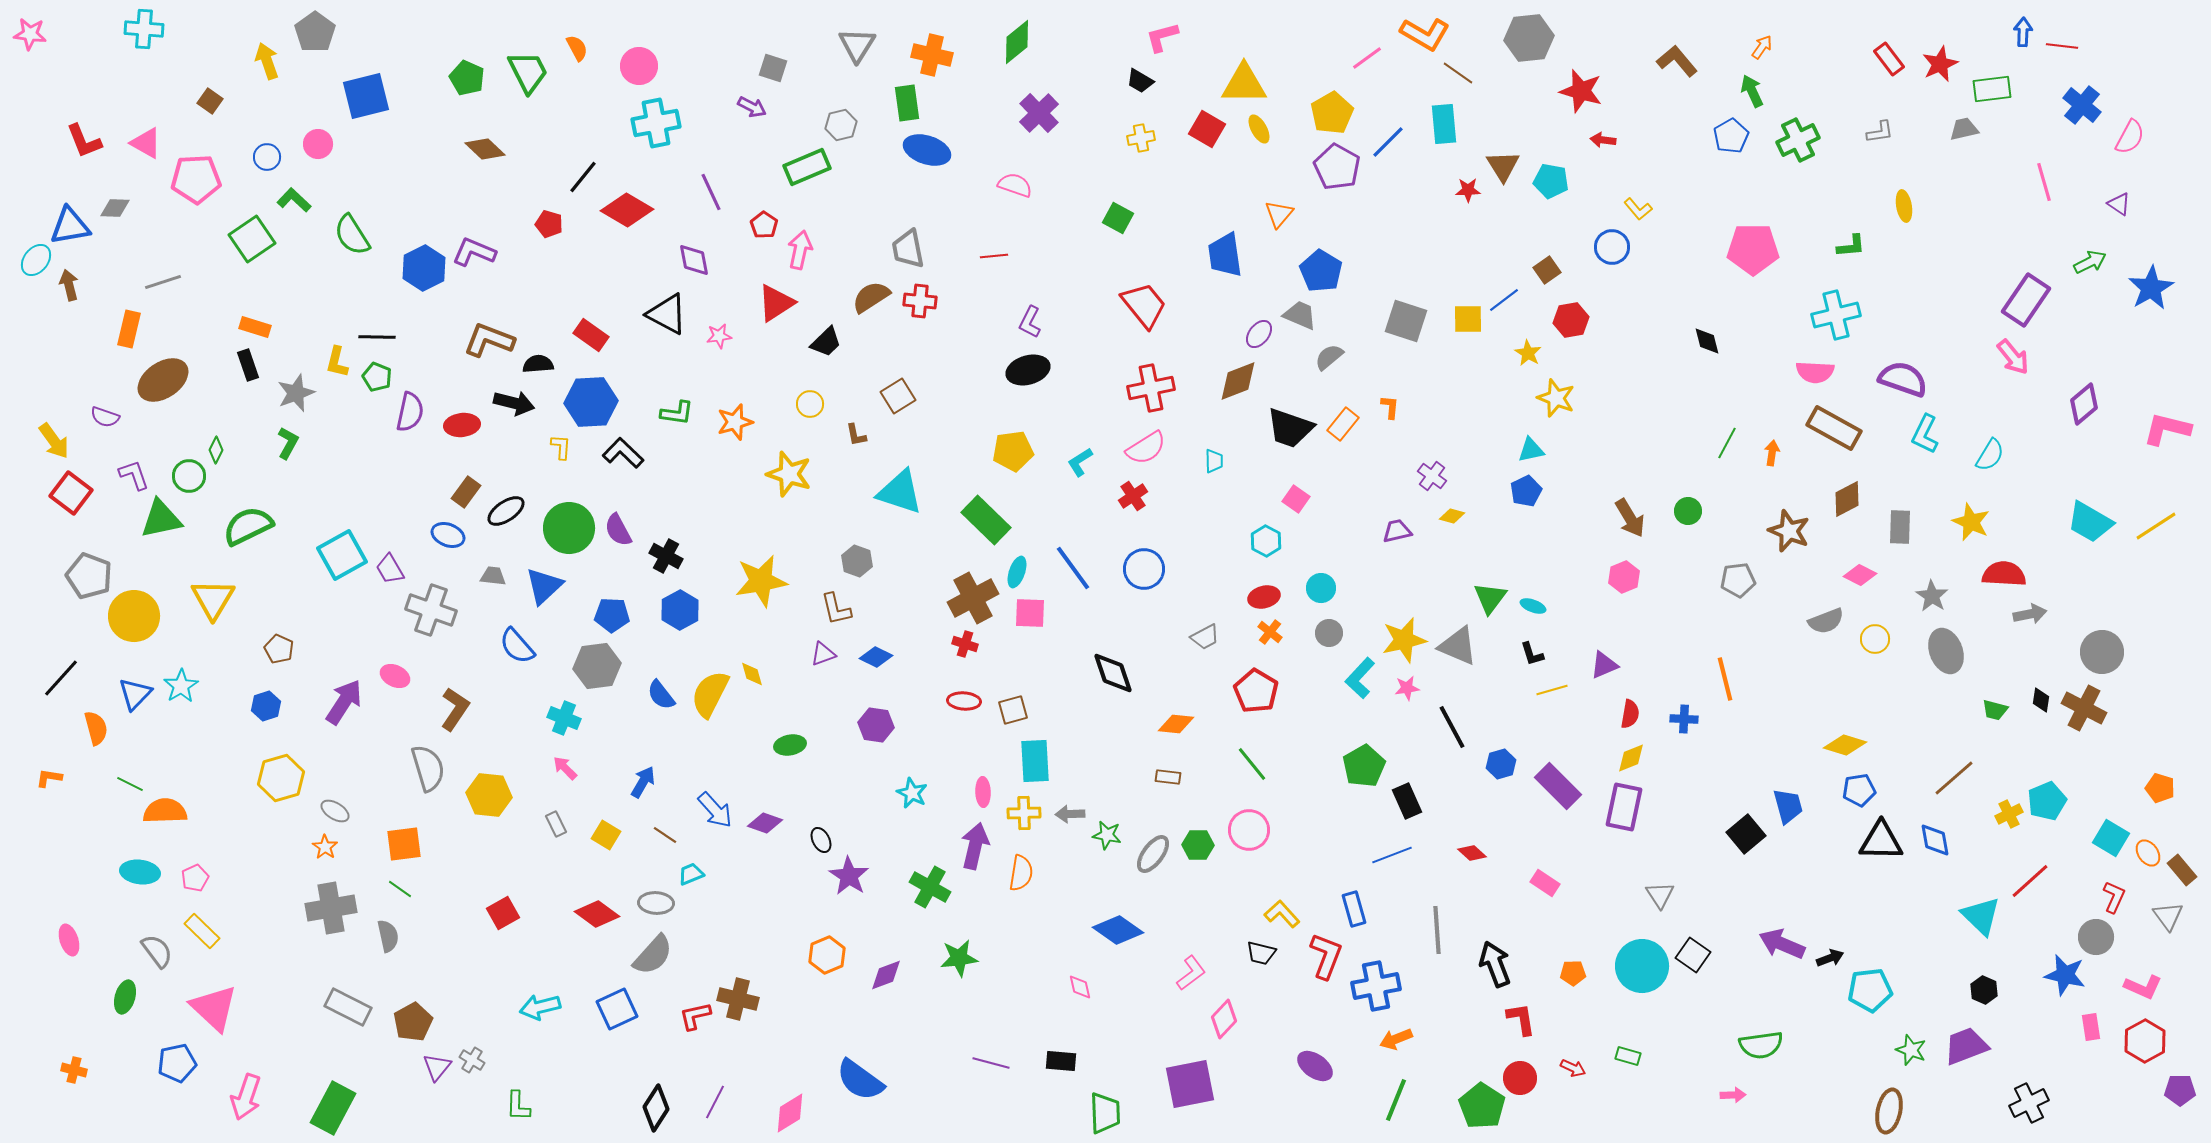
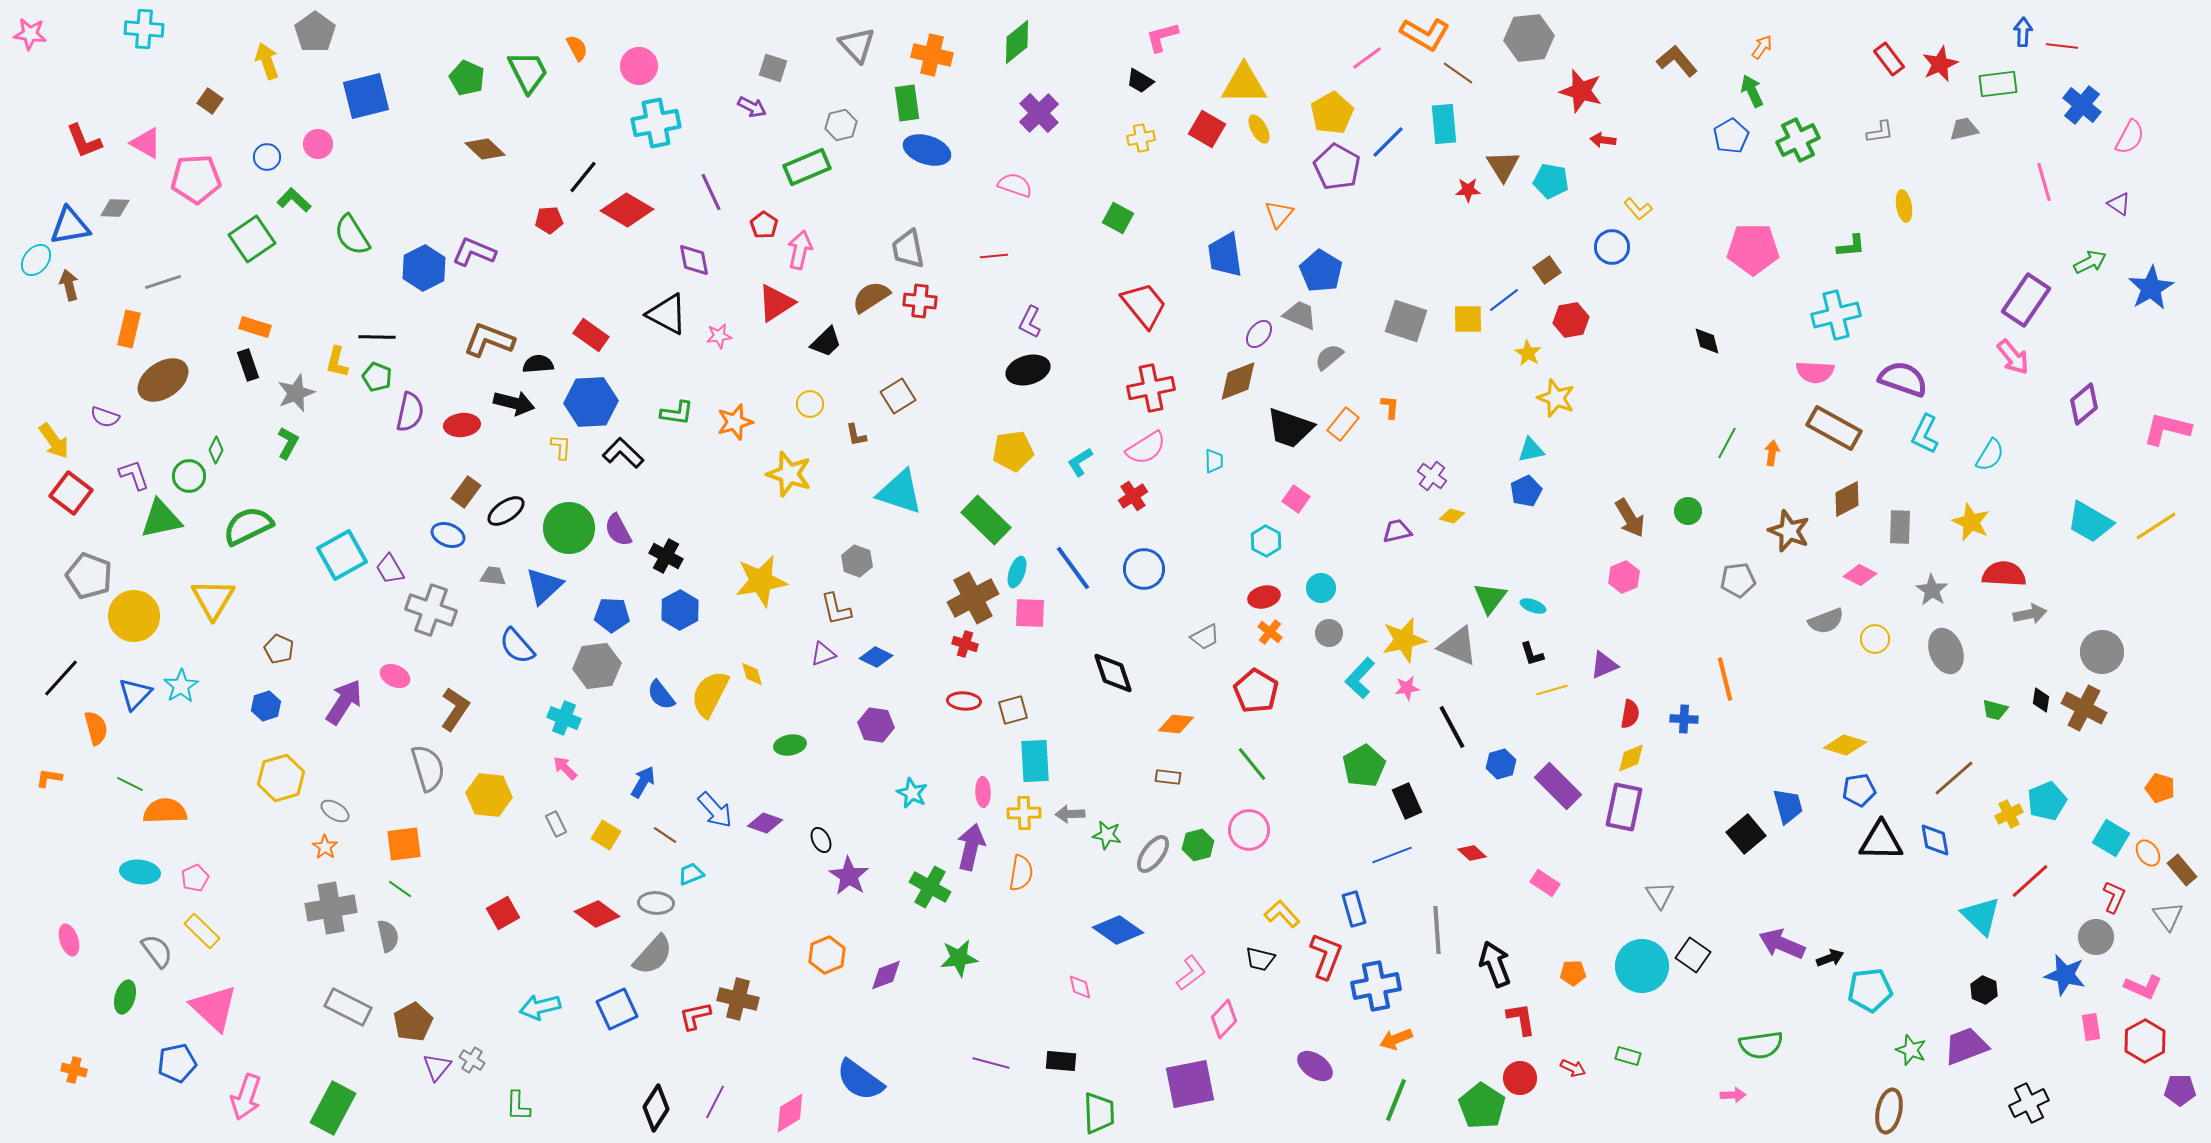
gray triangle at (857, 45): rotated 15 degrees counterclockwise
green rectangle at (1992, 89): moved 6 px right, 5 px up
red pentagon at (549, 224): moved 4 px up; rotated 20 degrees counterclockwise
gray star at (1932, 596): moved 6 px up
green hexagon at (1198, 845): rotated 16 degrees counterclockwise
purple arrow at (975, 846): moved 4 px left, 1 px down
black trapezoid at (1261, 953): moved 1 px left, 6 px down
green trapezoid at (1105, 1113): moved 6 px left
